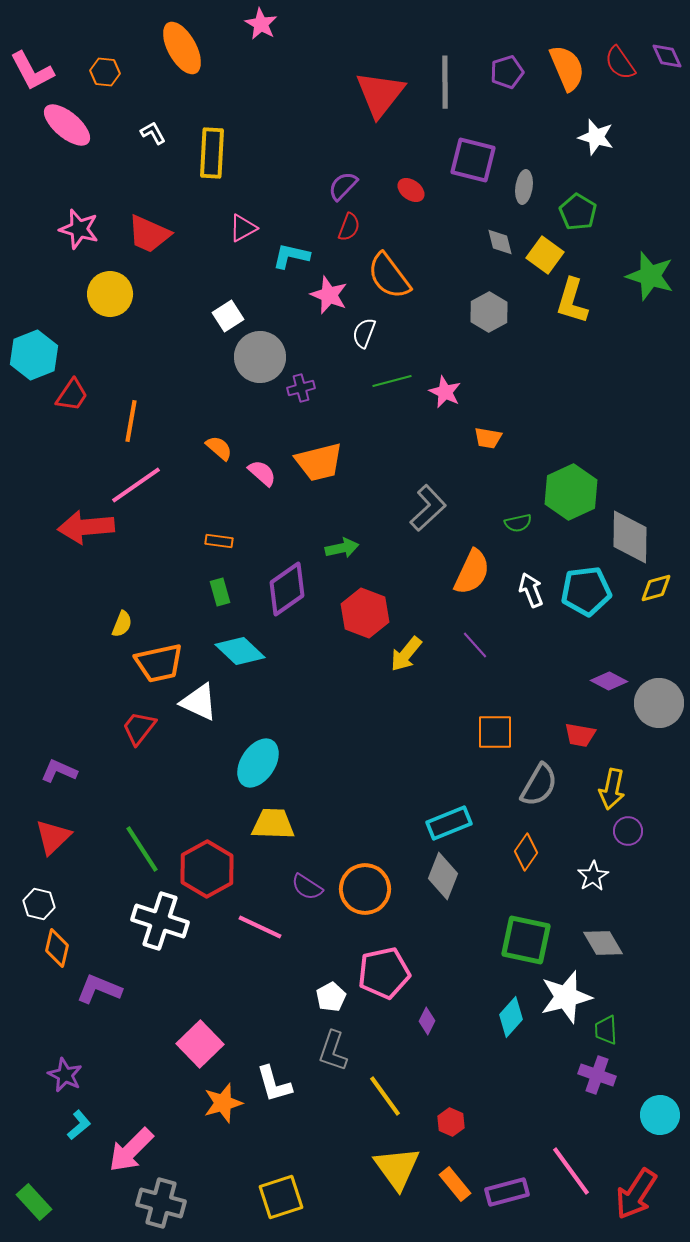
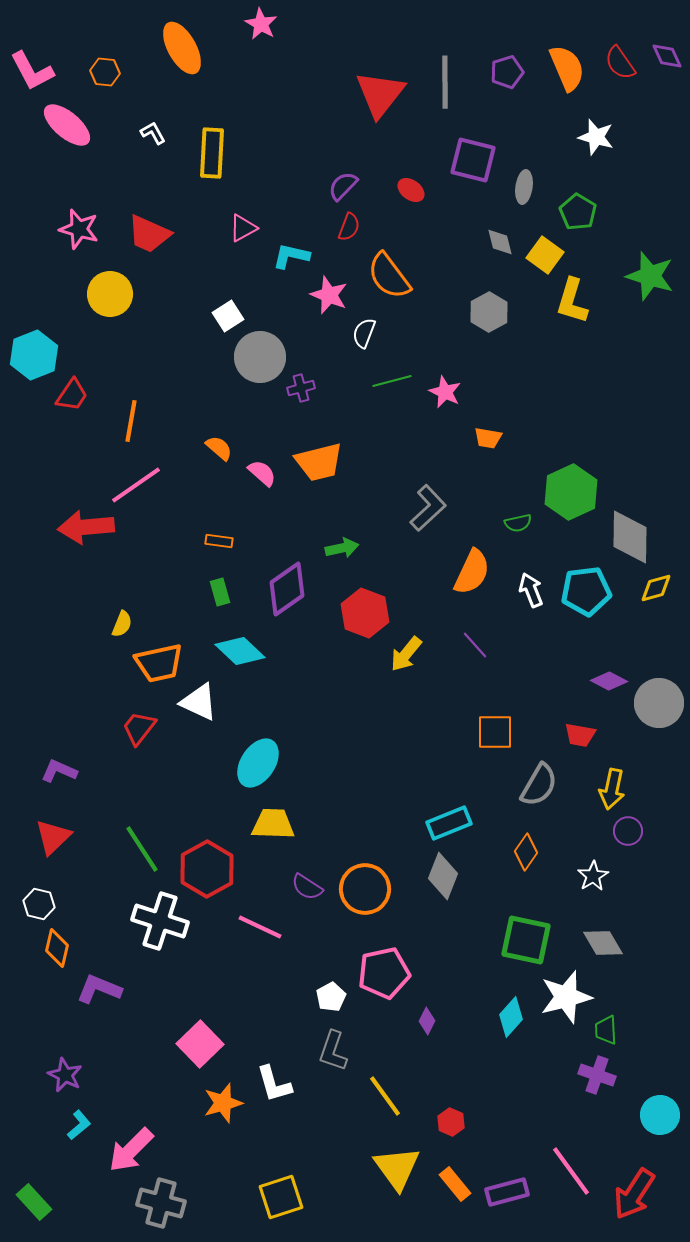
red arrow at (636, 1194): moved 2 px left
